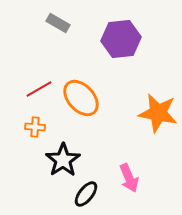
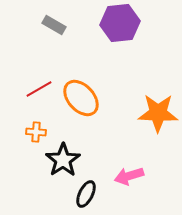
gray rectangle: moved 4 px left, 2 px down
purple hexagon: moved 1 px left, 16 px up
orange star: rotated 9 degrees counterclockwise
orange cross: moved 1 px right, 5 px down
pink arrow: moved 2 px up; rotated 96 degrees clockwise
black ellipse: rotated 12 degrees counterclockwise
